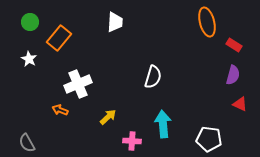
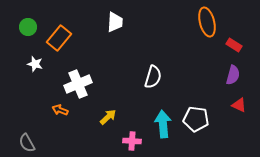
green circle: moved 2 px left, 5 px down
white star: moved 6 px right, 5 px down; rotated 14 degrees counterclockwise
red triangle: moved 1 px left, 1 px down
white pentagon: moved 13 px left, 20 px up
